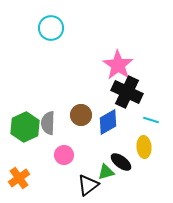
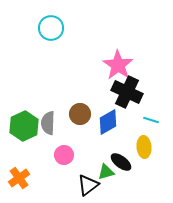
brown circle: moved 1 px left, 1 px up
green hexagon: moved 1 px left, 1 px up
